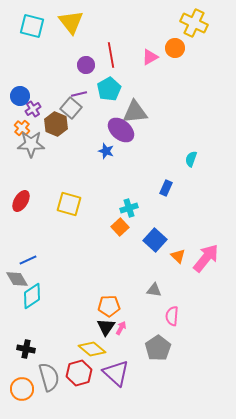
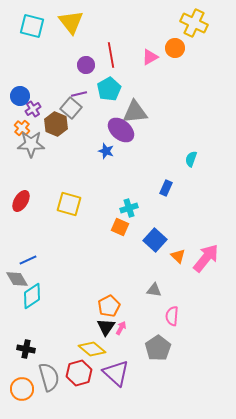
orange square at (120, 227): rotated 24 degrees counterclockwise
orange pentagon at (109, 306): rotated 25 degrees counterclockwise
